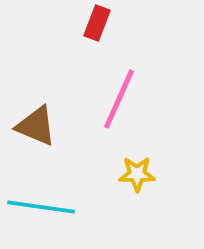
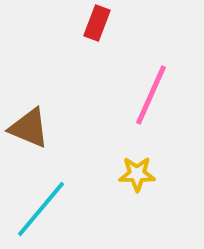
pink line: moved 32 px right, 4 px up
brown triangle: moved 7 px left, 2 px down
cyan line: moved 2 px down; rotated 58 degrees counterclockwise
